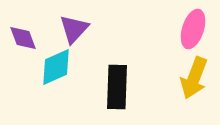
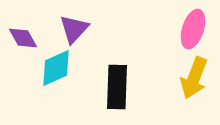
purple diamond: rotated 8 degrees counterclockwise
cyan diamond: moved 1 px down
